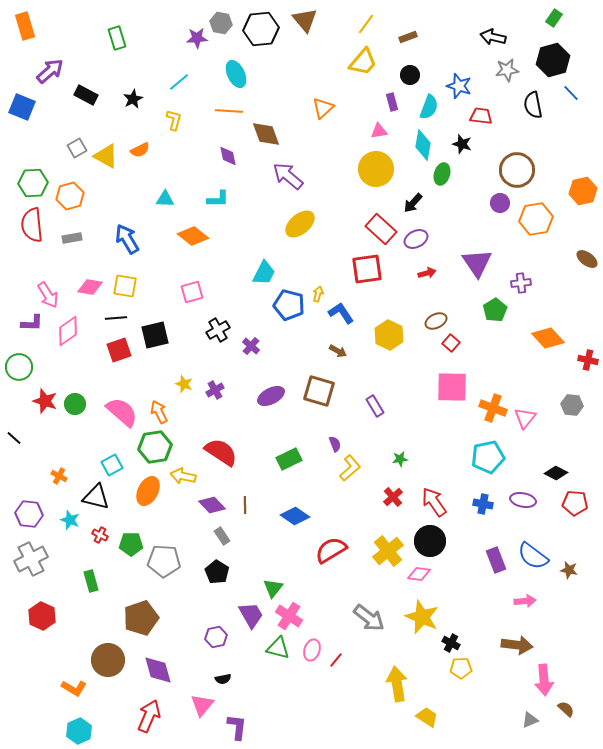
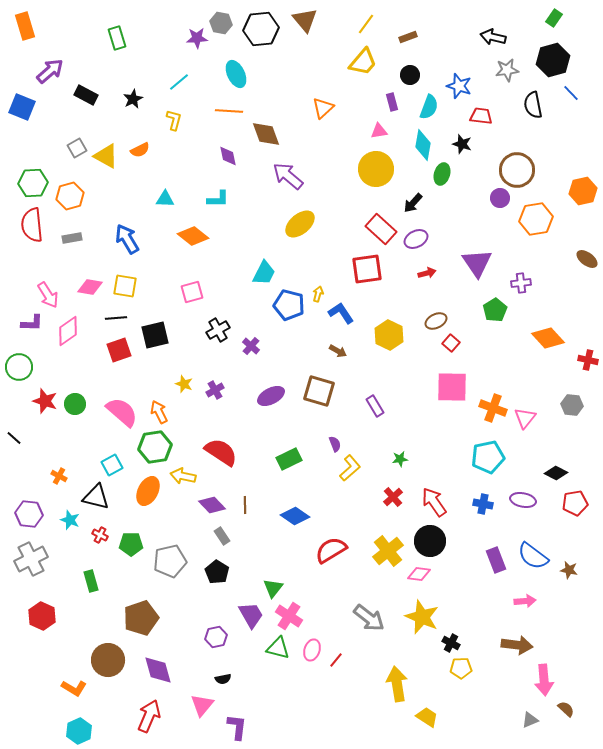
purple circle at (500, 203): moved 5 px up
red pentagon at (575, 503): rotated 15 degrees counterclockwise
gray pentagon at (164, 561): moved 6 px right; rotated 16 degrees counterclockwise
